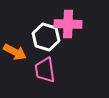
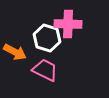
white hexagon: moved 1 px right, 1 px down
pink trapezoid: rotated 124 degrees clockwise
